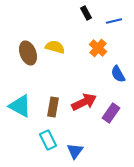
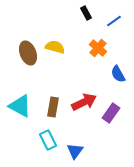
blue line: rotated 21 degrees counterclockwise
